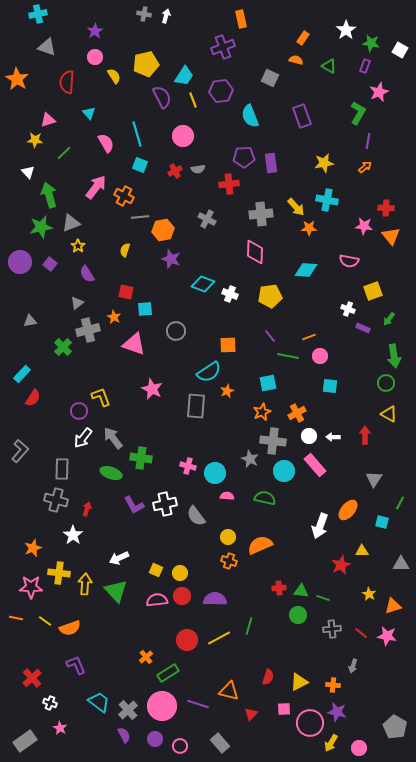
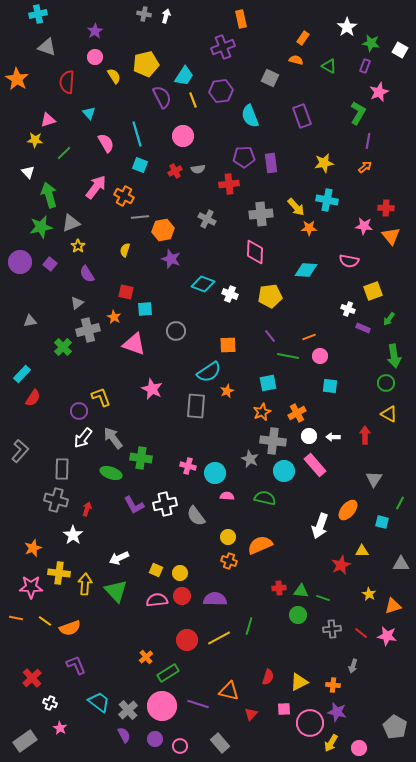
white star at (346, 30): moved 1 px right, 3 px up
